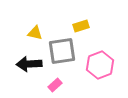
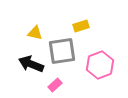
black arrow: moved 2 px right; rotated 25 degrees clockwise
